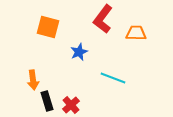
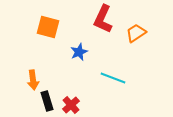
red L-shape: rotated 12 degrees counterclockwise
orange trapezoid: rotated 35 degrees counterclockwise
